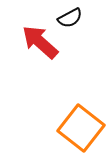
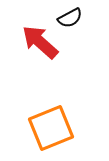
orange square: moved 30 px left; rotated 30 degrees clockwise
